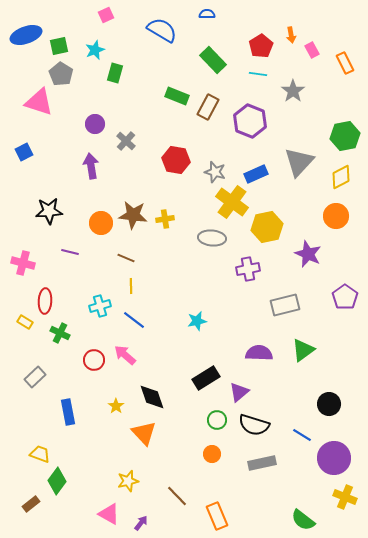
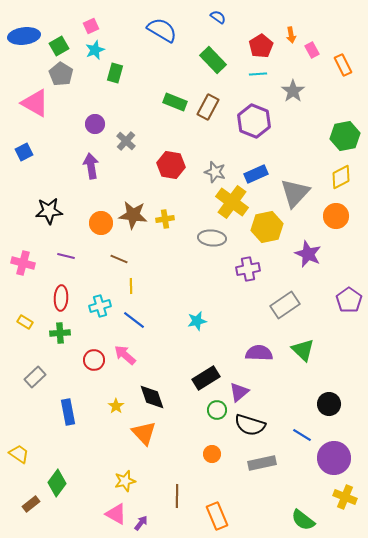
blue semicircle at (207, 14): moved 11 px right, 3 px down; rotated 35 degrees clockwise
pink square at (106, 15): moved 15 px left, 11 px down
blue ellipse at (26, 35): moved 2 px left, 1 px down; rotated 12 degrees clockwise
green square at (59, 46): rotated 18 degrees counterclockwise
orange rectangle at (345, 63): moved 2 px left, 2 px down
cyan line at (258, 74): rotated 12 degrees counterclockwise
green rectangle at (177, 96): moved 2 px left, 6 px down
pink triangle at (39, 102): moved 4 px left, 1 px down; rotated 12 degrees clockwise
purple hexagon at (250, 121): moved 4 px right
red hexagon at (176, 160): moved 5 px left, 5 px down
gray triangle at (299, 162): moved 4 px left, 31 px down
purple line at (70, 252): moved 4 px left, 4 px down
brown line at (126, 258): moved 7 px left, 1 px down
purple pentagon at (345, 297): moved 4 px right, 3 px down
red ellipse at (45, 301): moved 16 px right, 3 px up
gray rectangle at (285, 305): rotated 20 degrees counterclockwise
green cross at (60, 333): rotated 30 degrees counterclockwise
green triangle at (303, 350): rotated 40 degrees counterclockwise
green circle at (217, 420): moved 10 px up
black semicircle at (254, 425): moved 4 px left
yellow trapezoid at (40, 454): moved 21 px left; rotated 15 degrees clockwise
green diamond at (57, 481): moved 2 px down
yellow star at (128, 481): moved 3 px left
brown line at (177, 496): rotated 45 degrees clockwise
pink triangle at (109, 514): moved 7 px right
